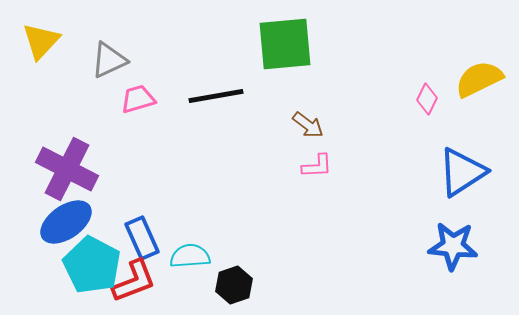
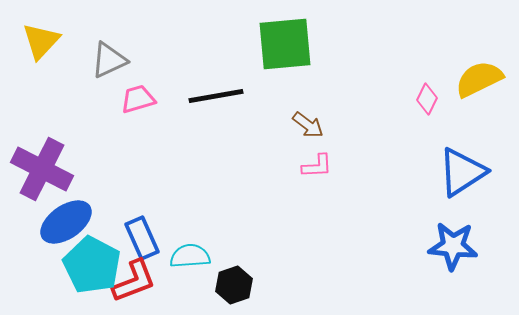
purple cross: moved 25 px left
